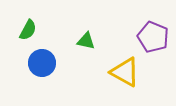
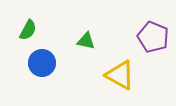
yellow triangle: moved 5 px left, 3 px down
